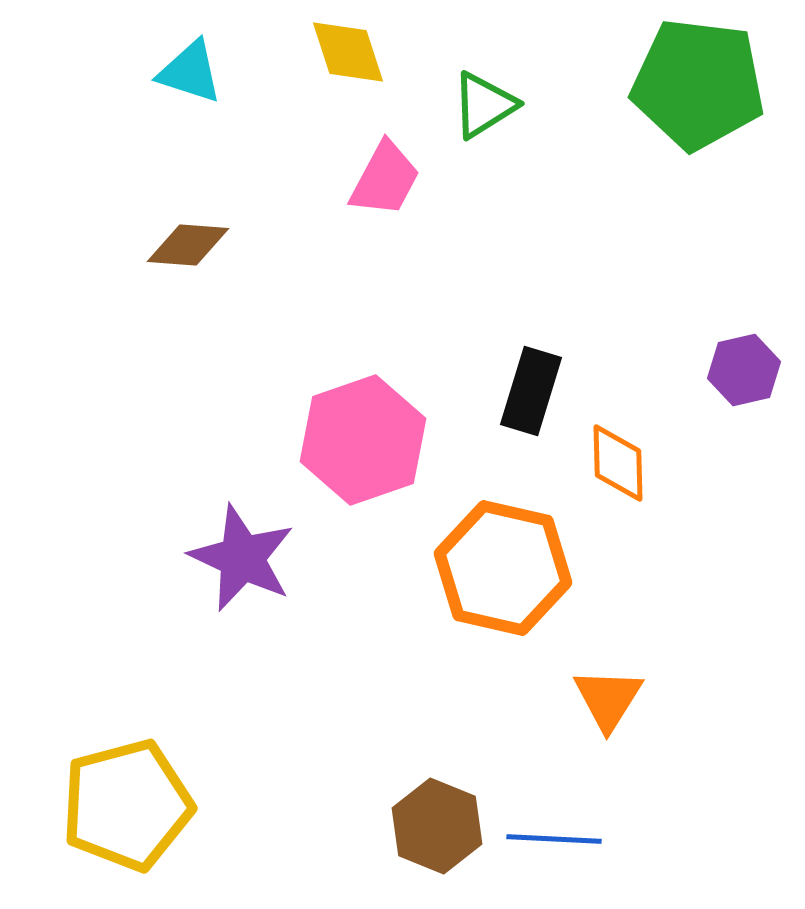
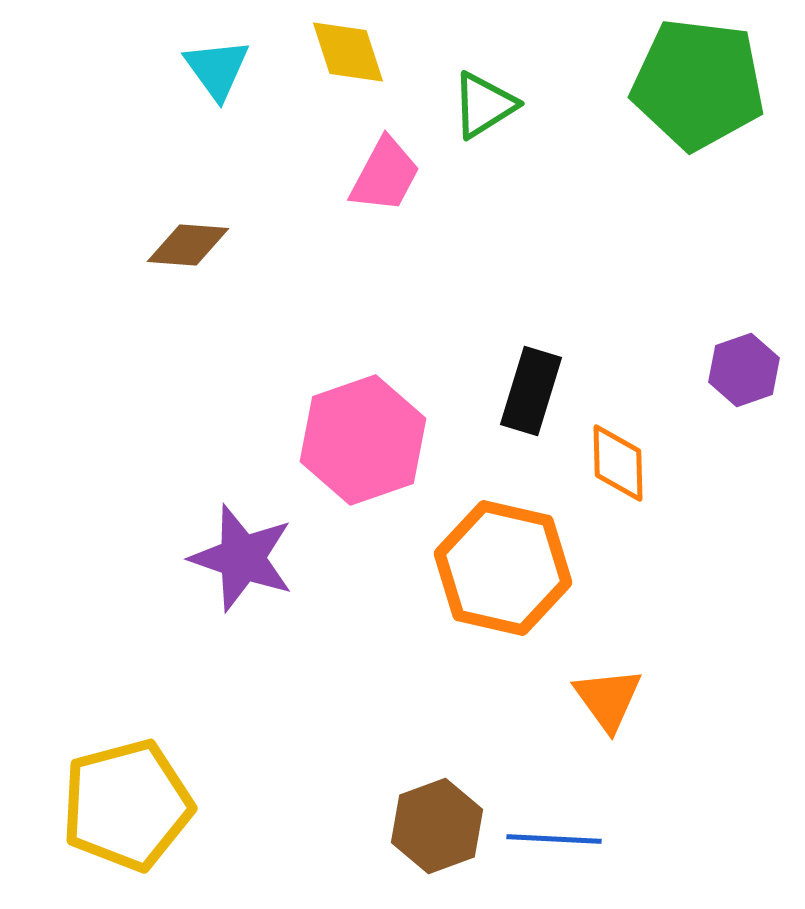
cyan triangle: moved 27 px right, 3 px up; rotated 36 degrees clockwise
pink trapezoid: moved 4 px up
purple hexagon: rotated 6 degrees counterclockwise
purple star: rotated 6 degrees counterclockwise
orange triangle: rotated 8 degrees counterclockwise
brown hexagon: rotated 18 degrees clockwise
